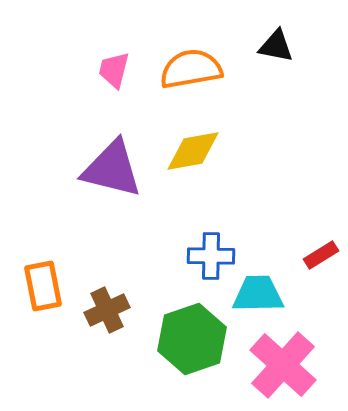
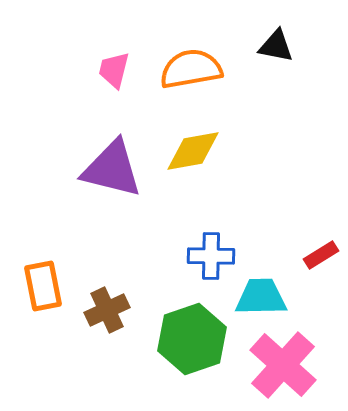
cyan trapezoid: moved 3 px right, 3 px down
